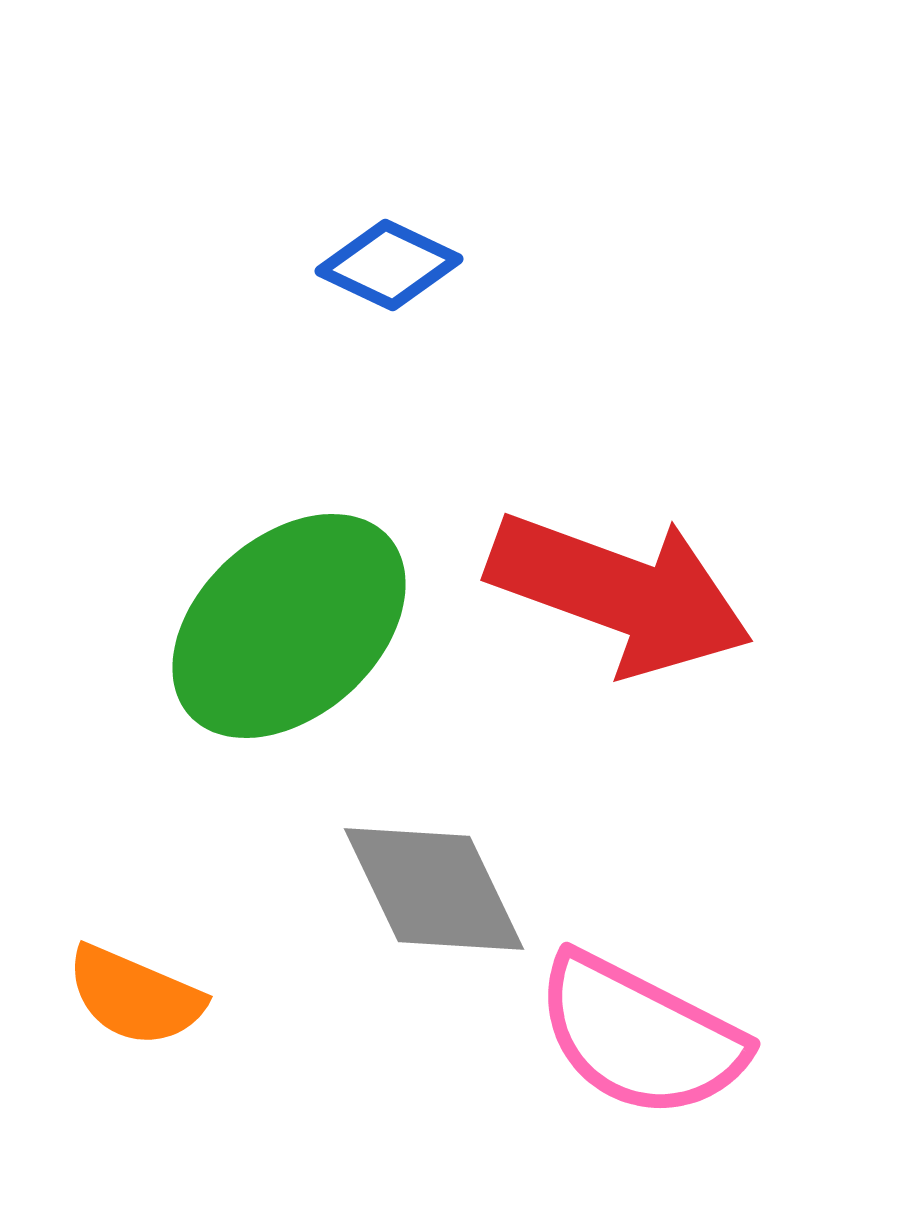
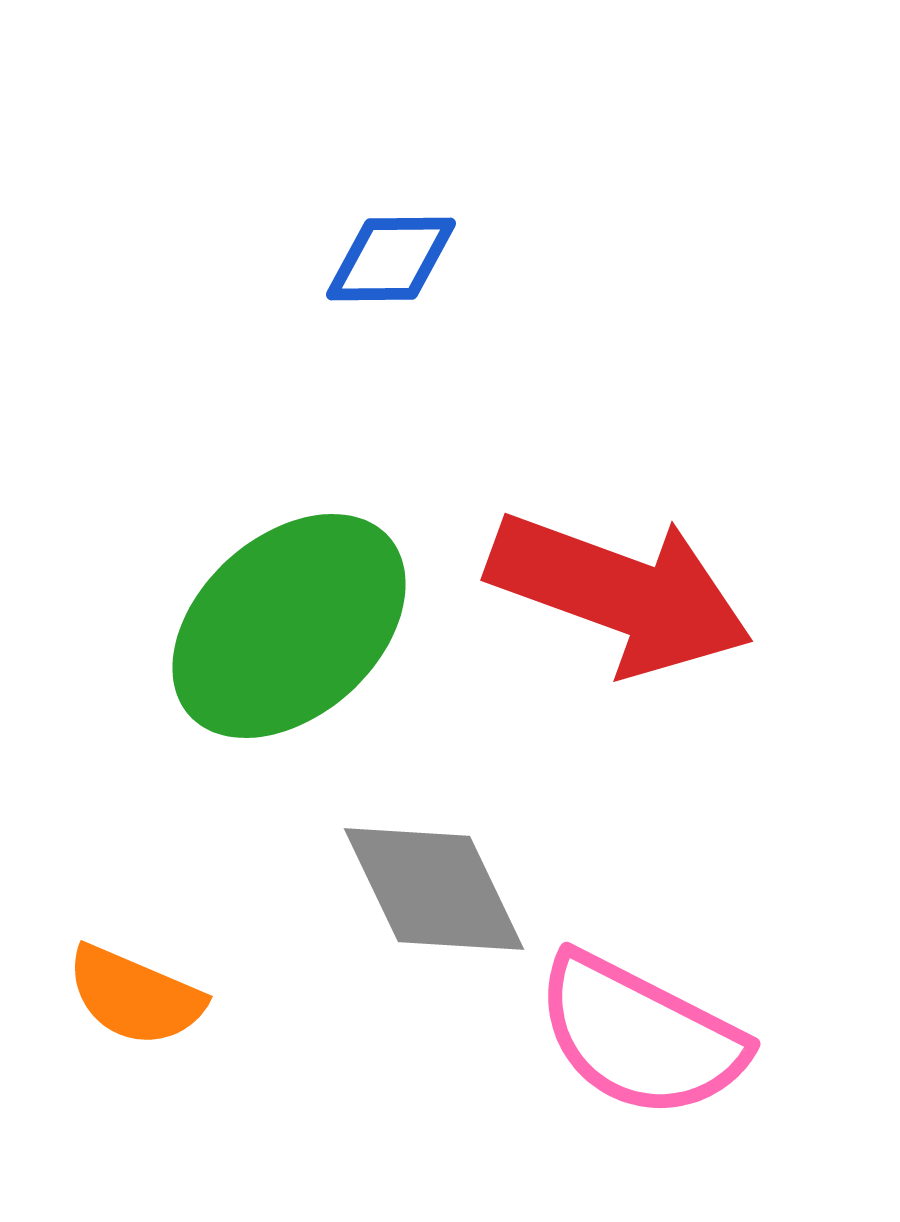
blue diamond: moved 2 px right, 6 px up; rotated 26 degrees counterclockwise
